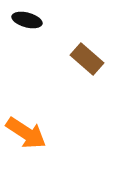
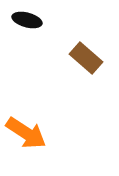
brown rectangle: moved 1 px left, 1 px up
